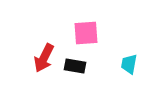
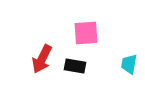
red arrow: moved 2 px left, 1 px down
